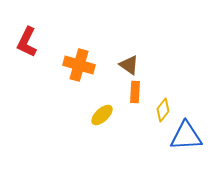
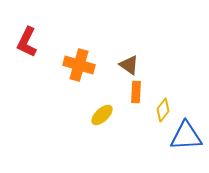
orange rectangle: moved 1 px right
